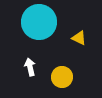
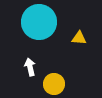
yellow triangle: rotated 21 degrees counterclockwise
yellow circle: moved 8 px left, 7 px down
